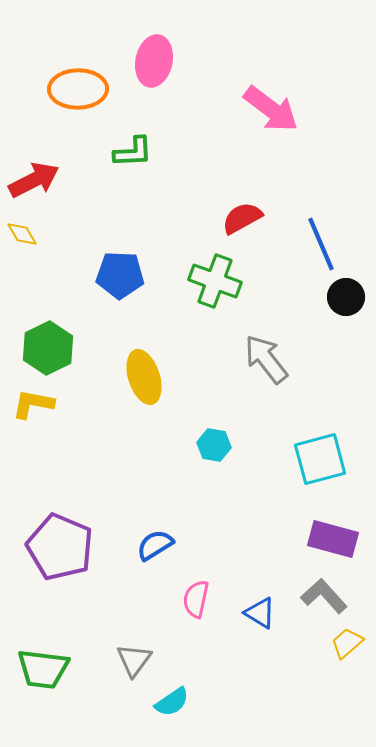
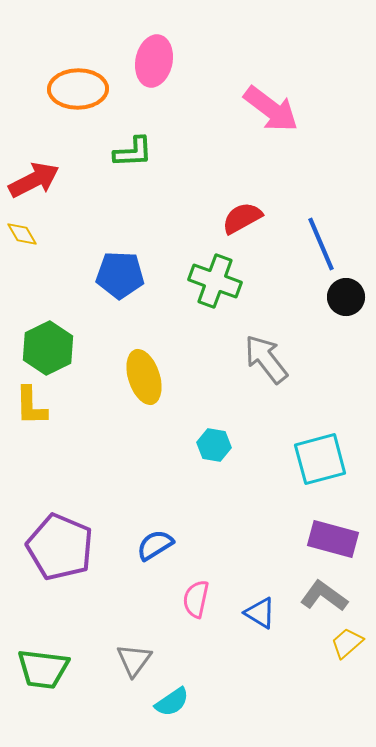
yellow L-shape: moved 2 px left, 2 px down; rotated 102 degrees counterclockwise
gray L-shape: rotated 12 degrees counterclockwise
